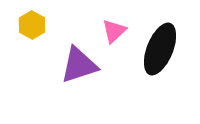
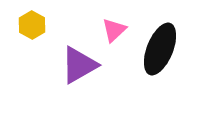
pink triangle: moved 1 px up
purple triangle: rotated 12 degrees counterclockwise
